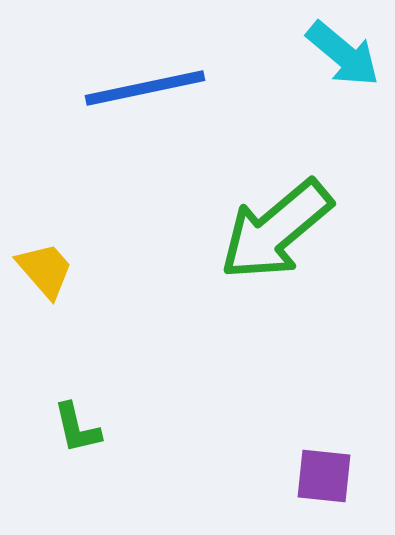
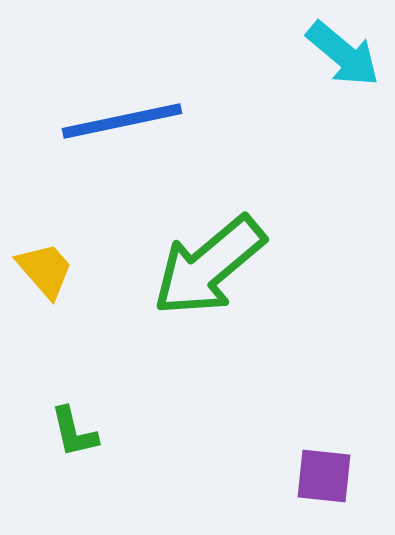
blue line: moved 23 px left, 33 px down
green arrow: moved 67 px left, 36 px down
green L-shape: moved 3 px left, 4 px down
